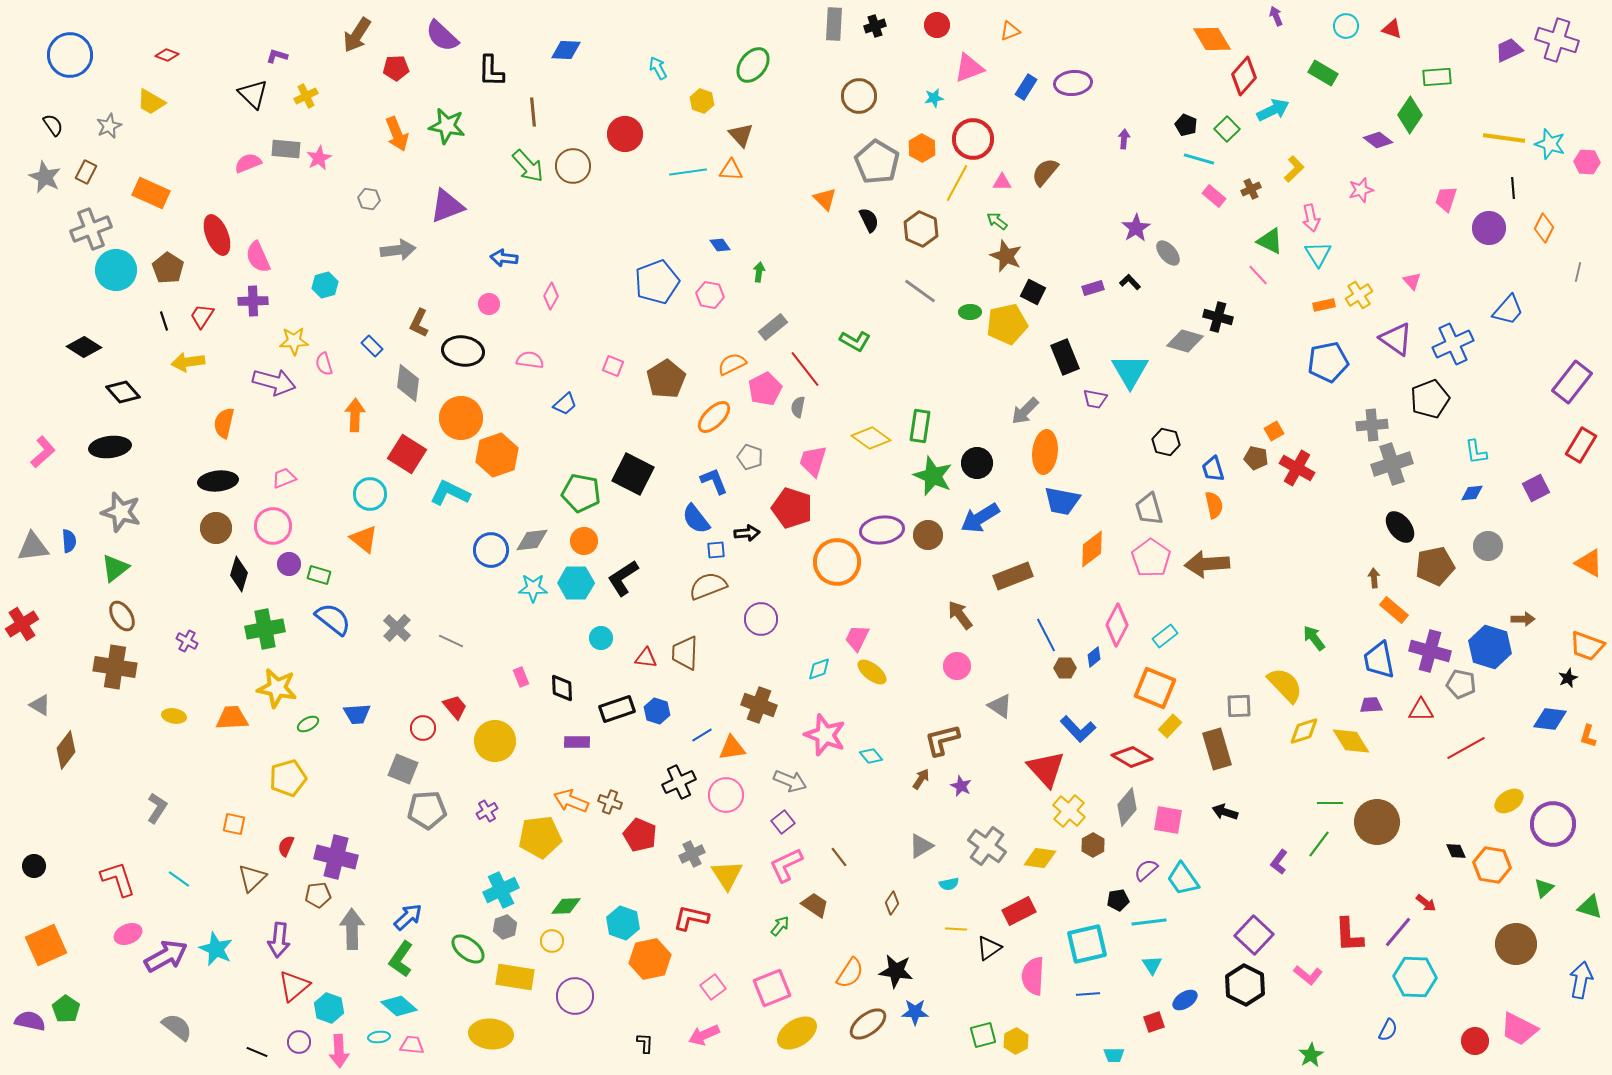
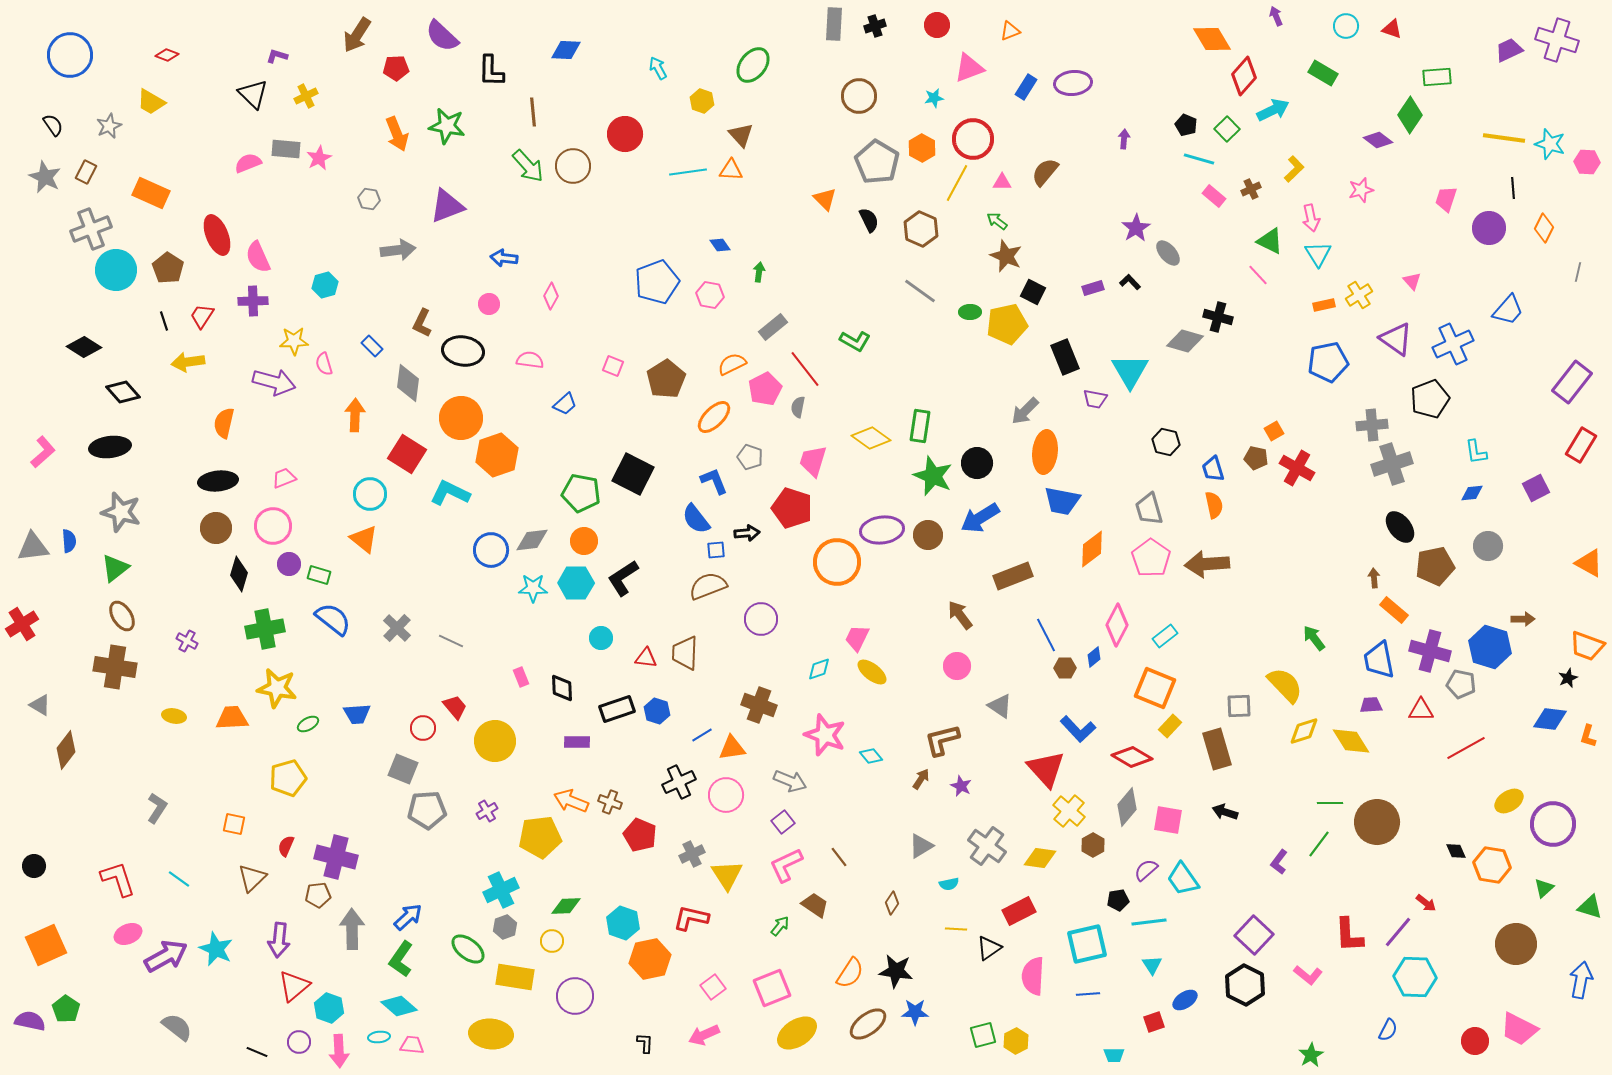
brown L-shape at (419, 323): moved 3 px right
